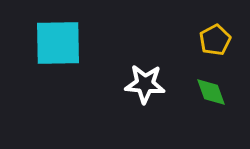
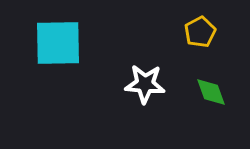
yellow pentagon: moved 15 px left, 8 px up
